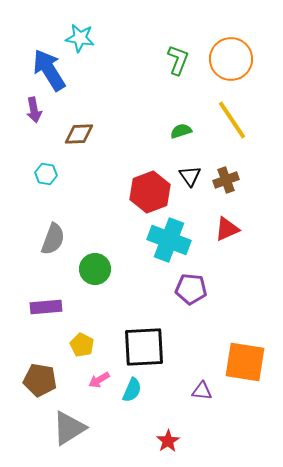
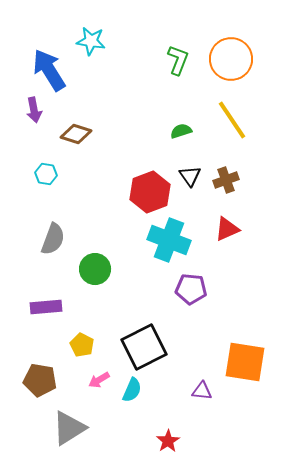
cyan star: moved 11 px right, 3 px down
brown diamond: moved 3 px left; rotated 20 degrees clockwise
black square: rotated 24 degrees counterclockwise
